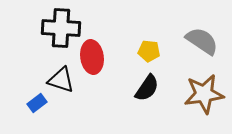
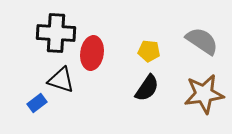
black cross: moved 5 px left, 5 px down
red ellipse: moved 4 px up; rotated 16 degrees clockwise
